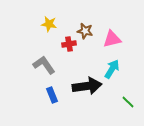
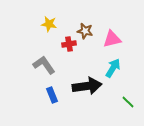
cyan arrow: moved 1 px right, 1 px up
